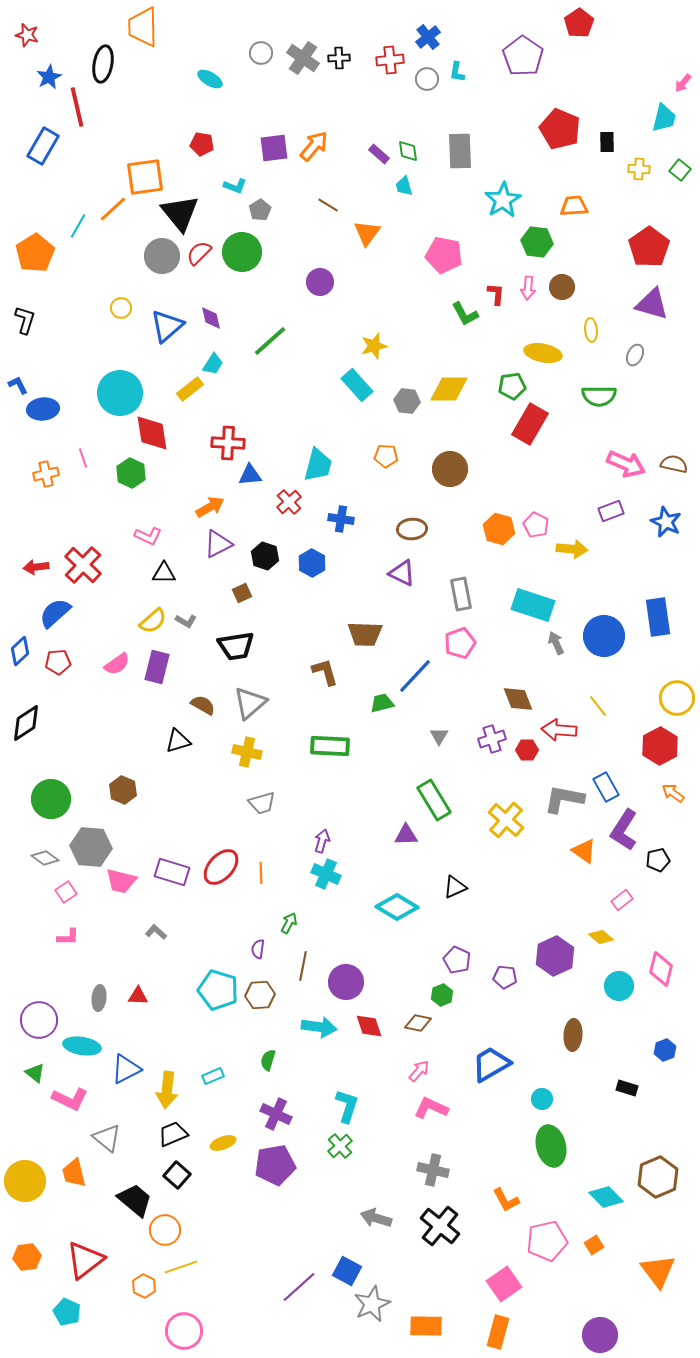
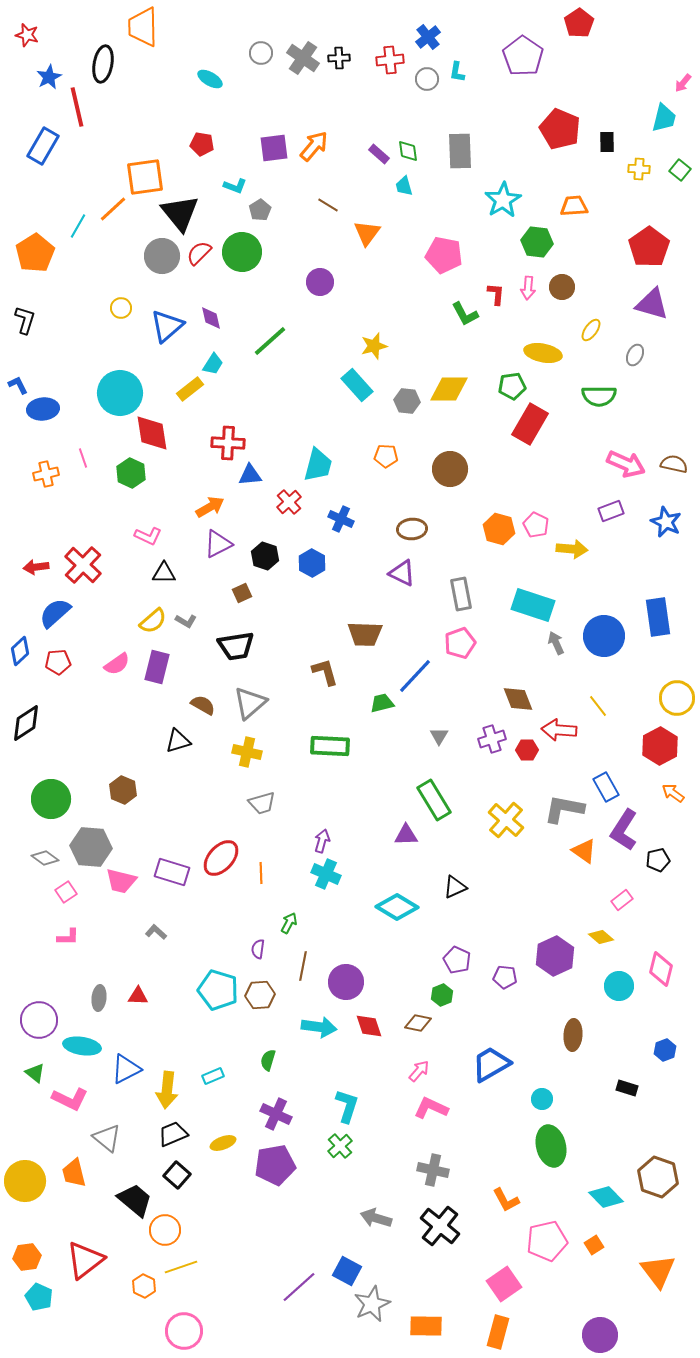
yellow ellipse at (591, 330): rotated 40 degrees clockwise
blue cross at (341, 519): rotated 15 degrees clockwise
gray L-shape at (564, 799): moved 10 px down
red ellipse at (221, 867): moved 9 px up
brown hexagon at (658, 1177): rotated 18 degrees counterclockwise
cyan pentagon at (67, 1312): moved 28 px left, 15 px up
